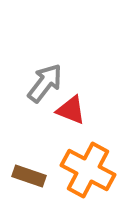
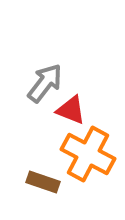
orange cross: moved 16 px up
brown rectangle: moved 14 px right, 6 px down
